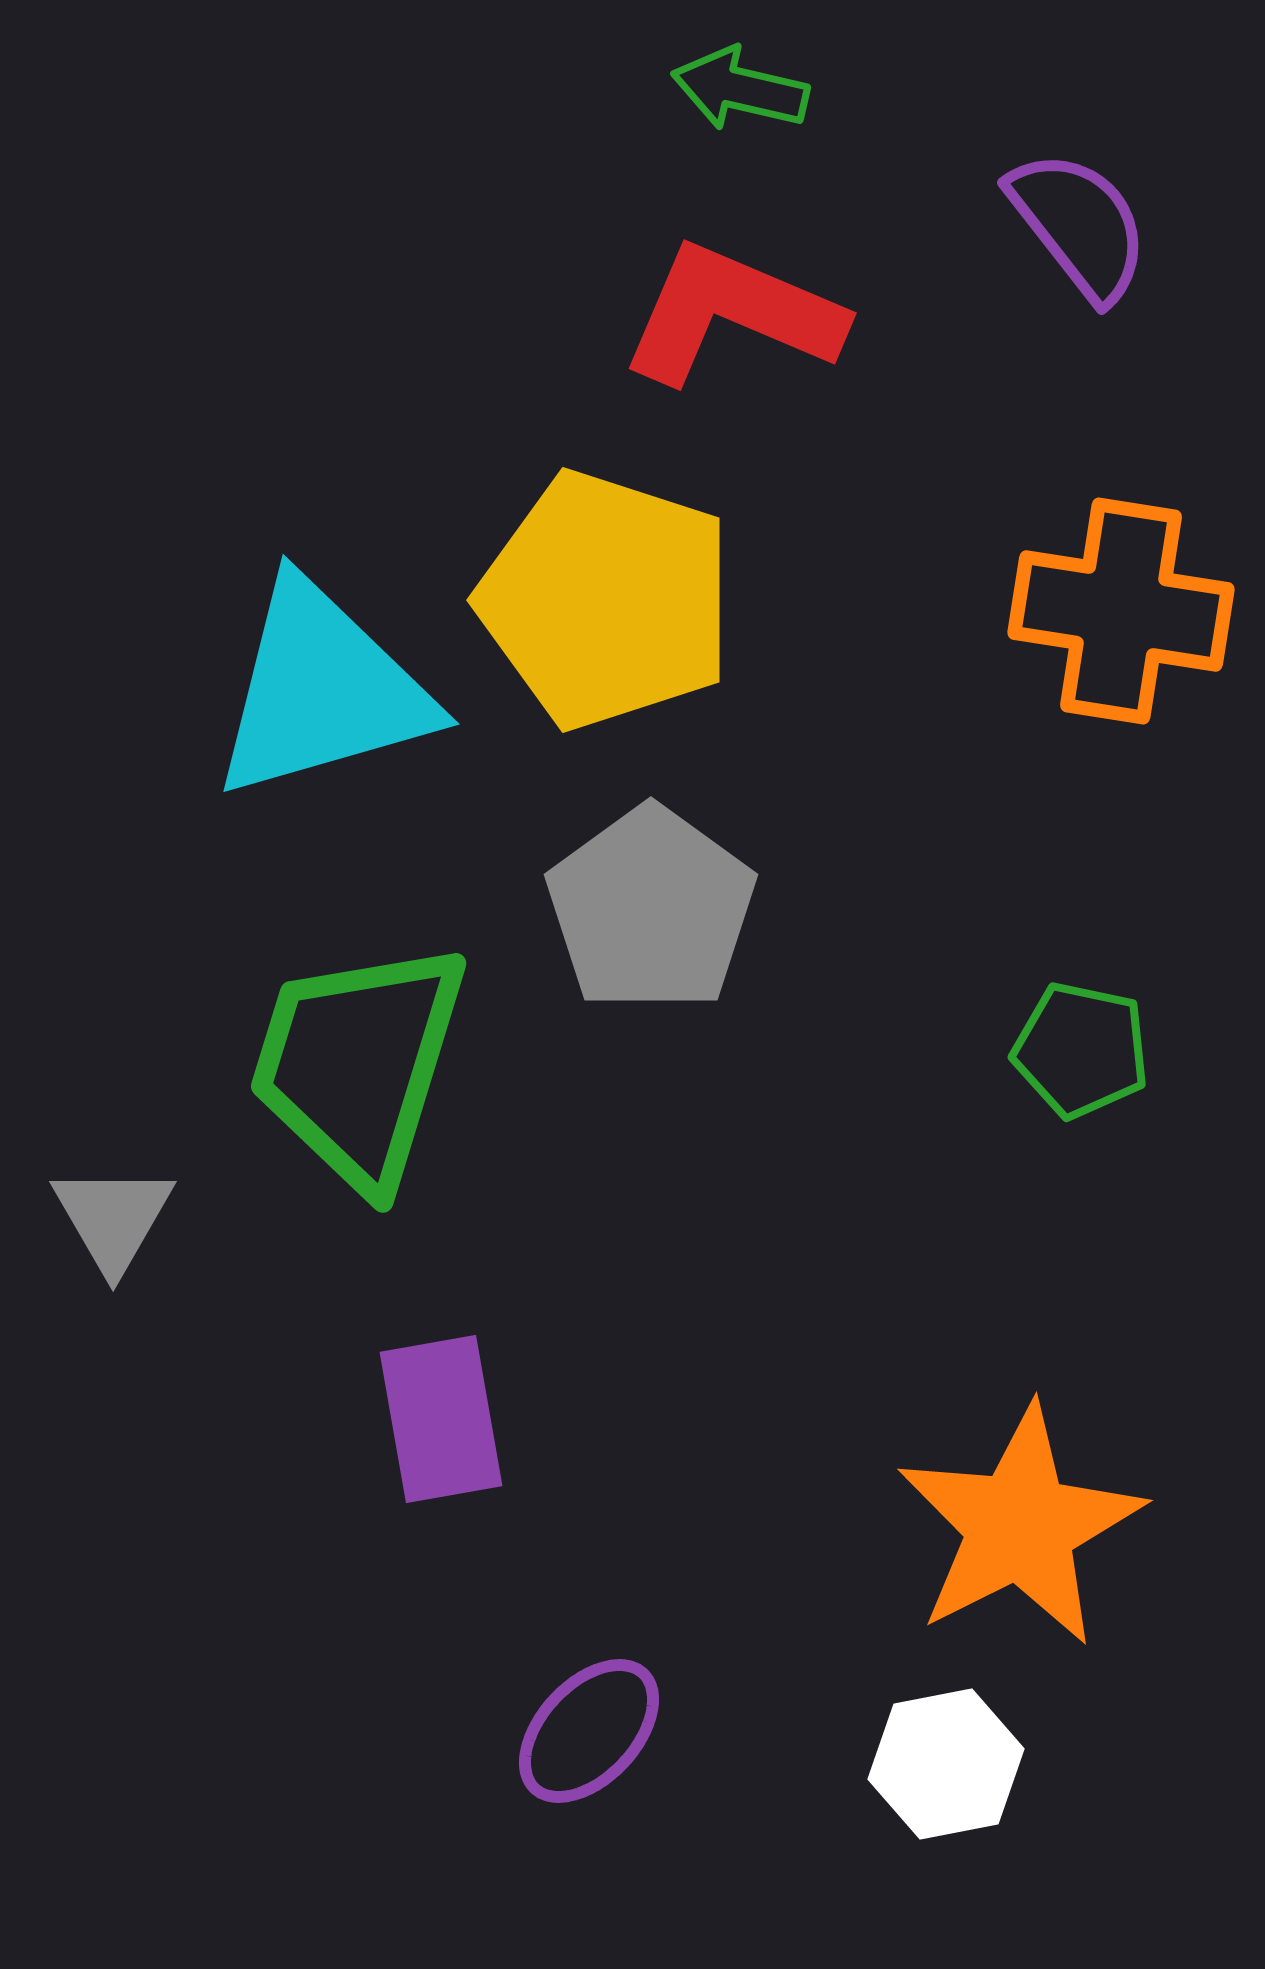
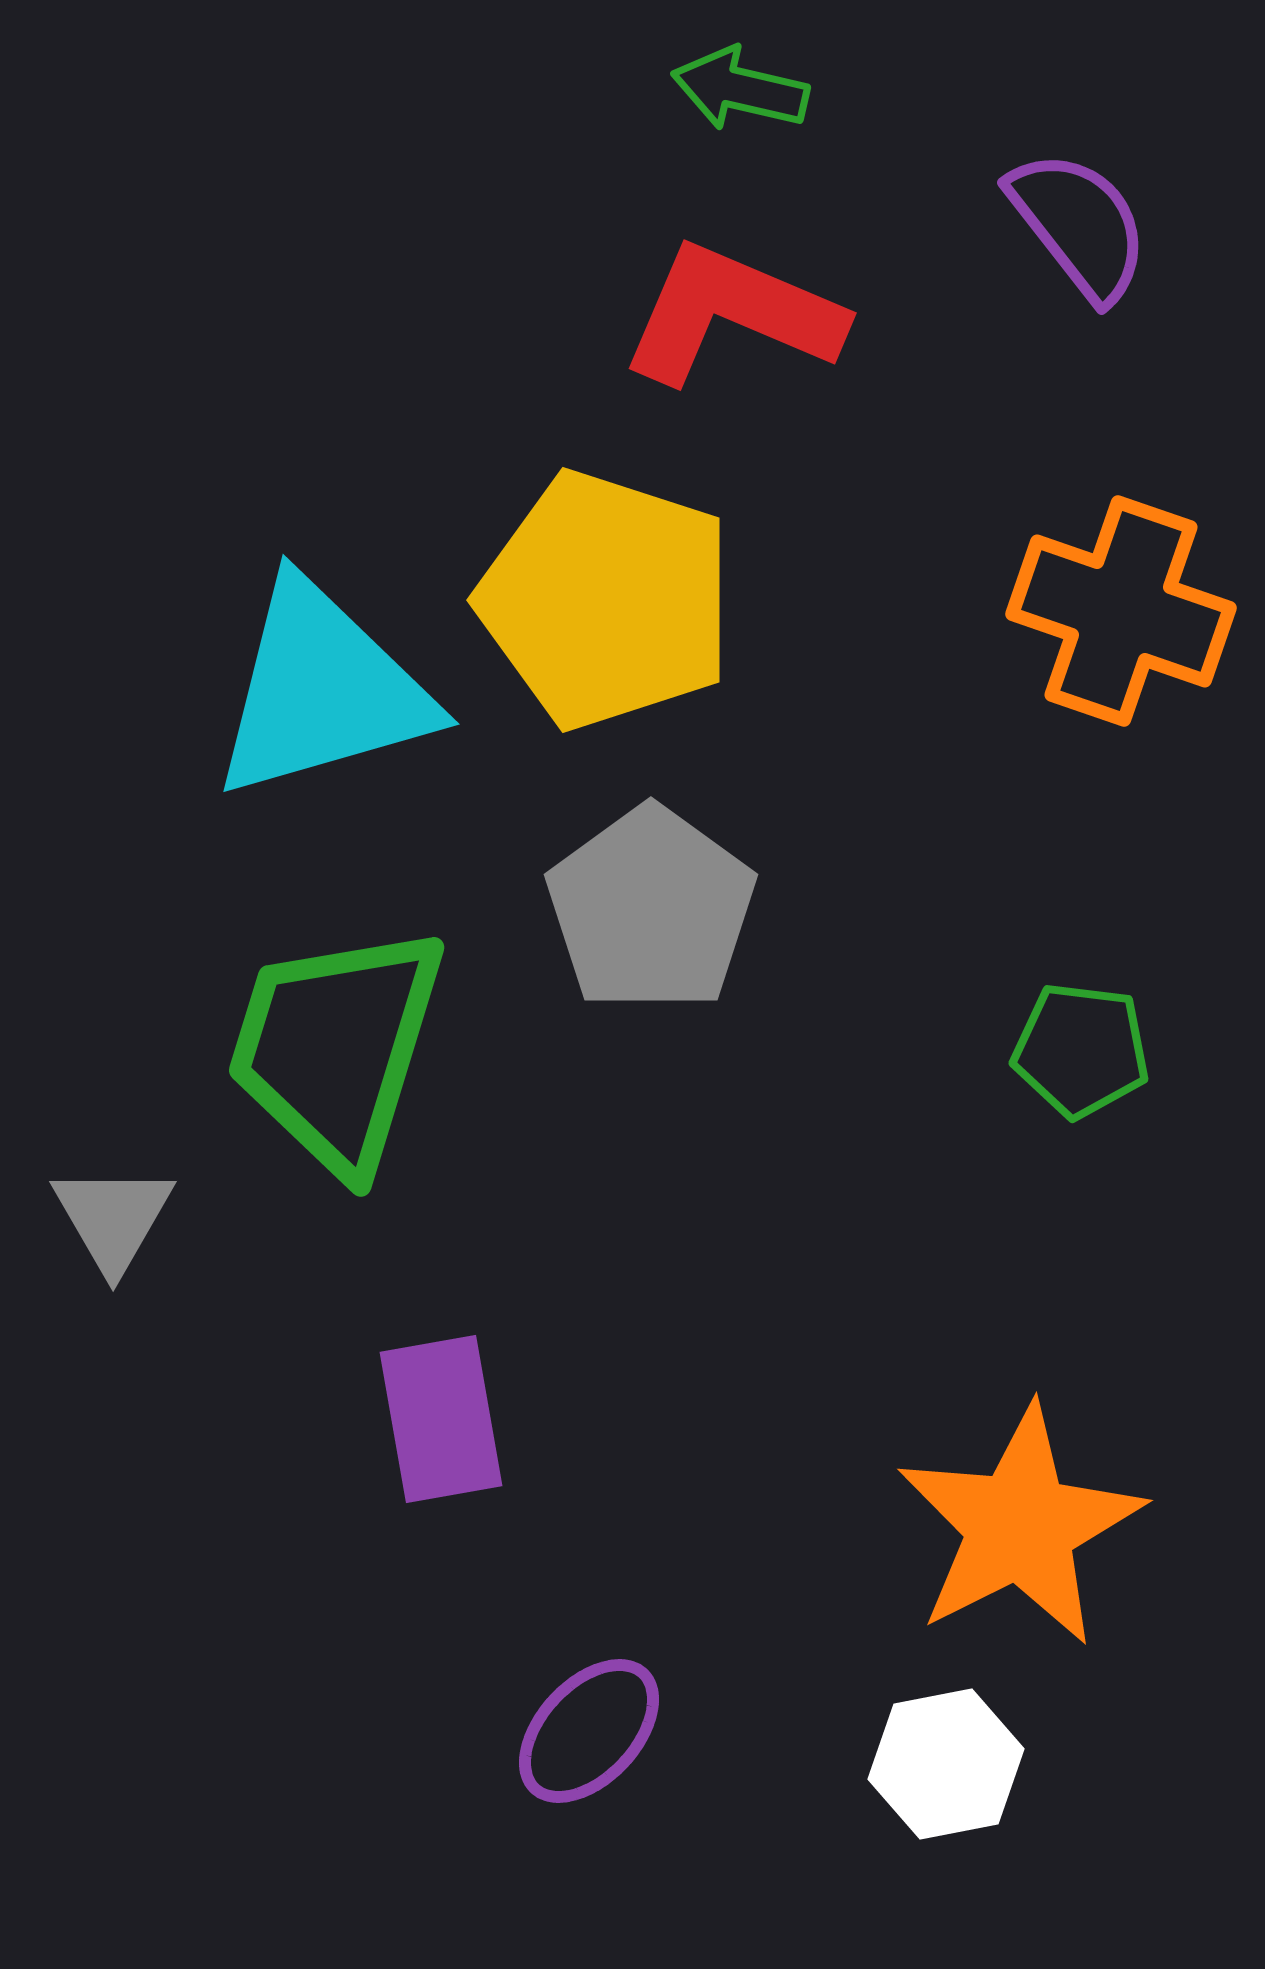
orange cross: rotated 10 degrees clockwise
green pentagon: rotated 5 degrees counterclockwise
green trapezoid: moved 22 px left, 16 px up
